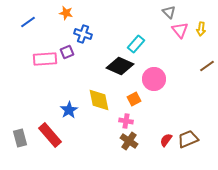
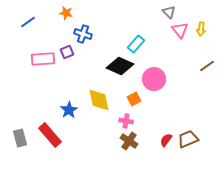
pink rectangle: moved 2 px left
